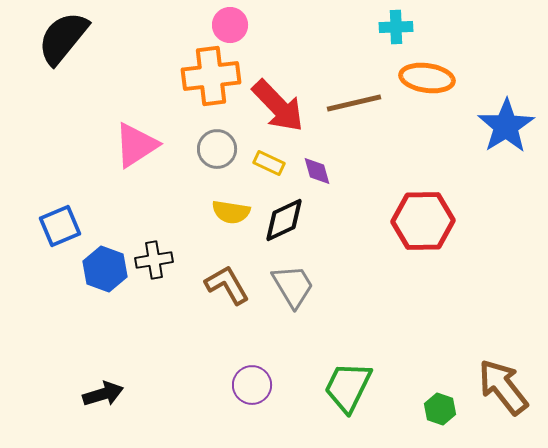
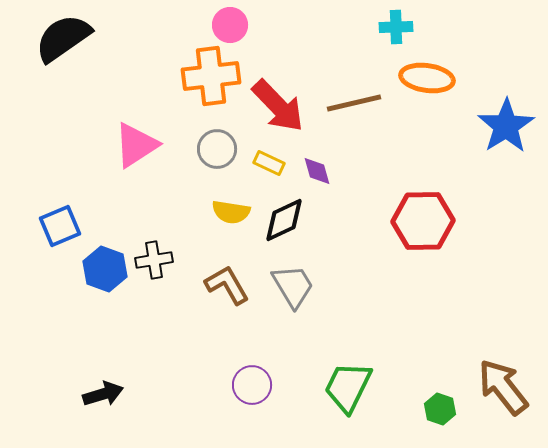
black semicircle: rotated 16 degrees clockwise
